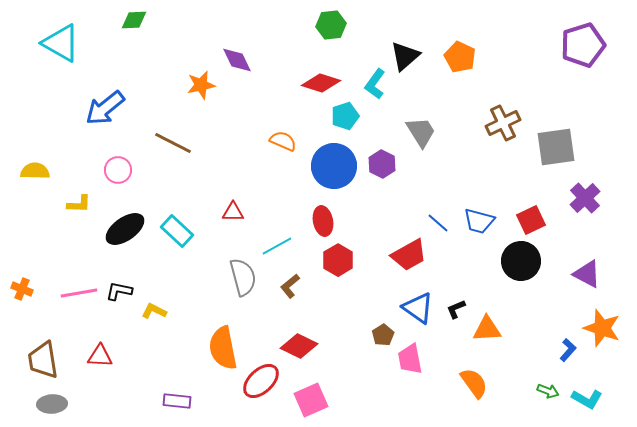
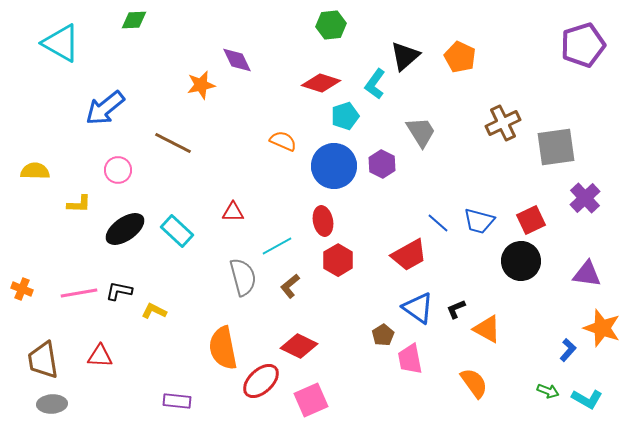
purple triangle at (587, 274): rotated 20 degrees counterclockwise
orange triangle at (487, 329): rotated 32 degrees clockwise
